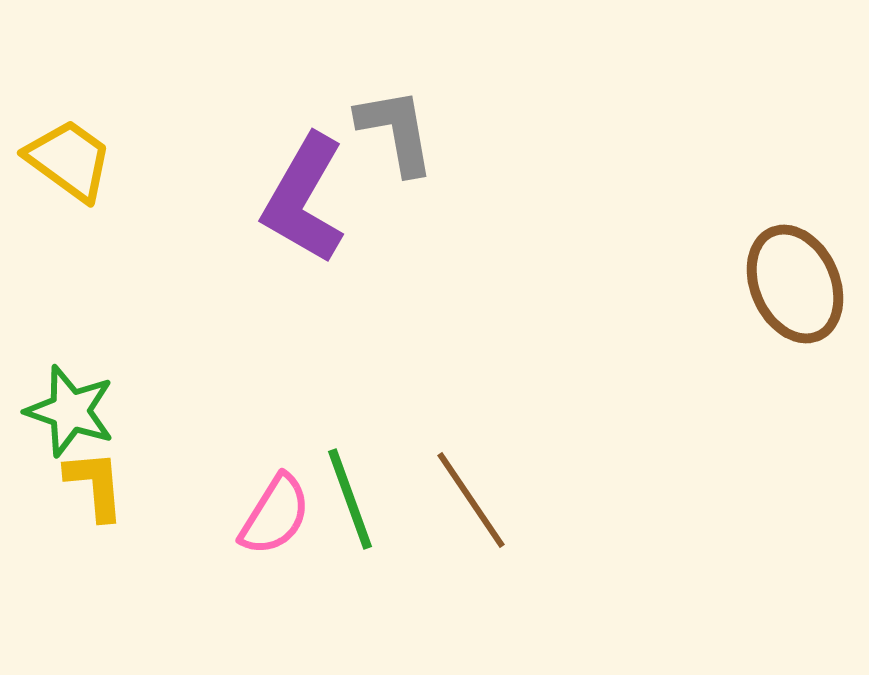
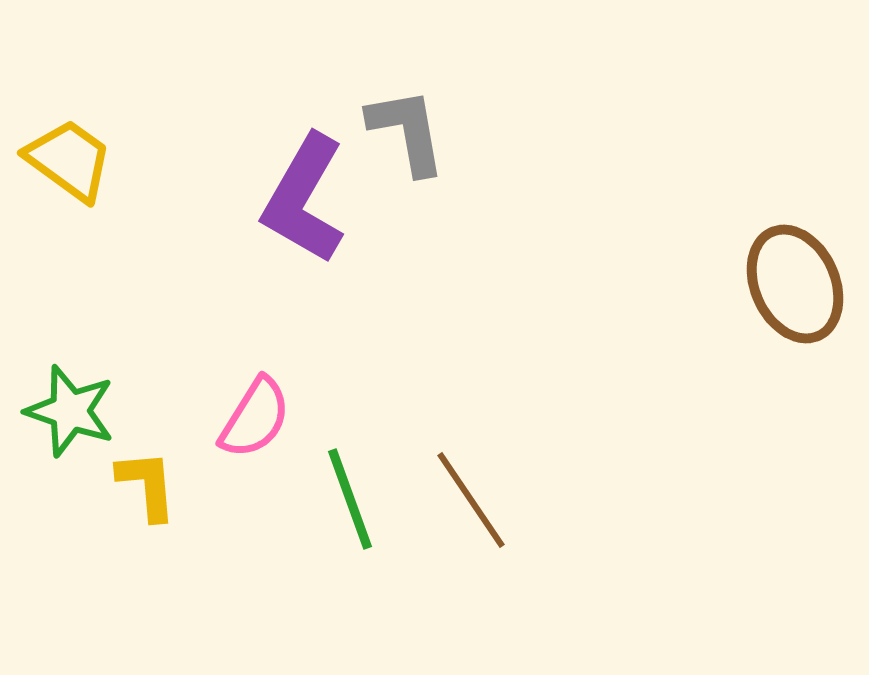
gray L-shape: moved 11 px right
yellow L-shape: moved 52 px right
pink semicircle: moved 20 px left, 97 px up
